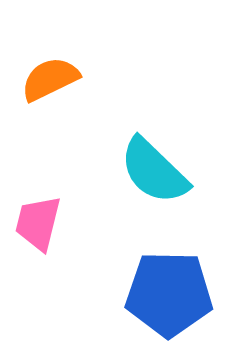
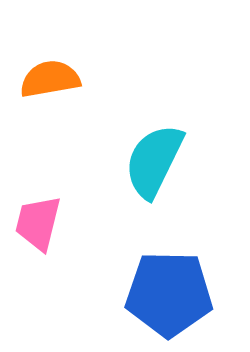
orange semicircle: rotated 16 degrees clockwise
cyan semicircle: moved 10 px up; rotated 72 degrees clockwise
